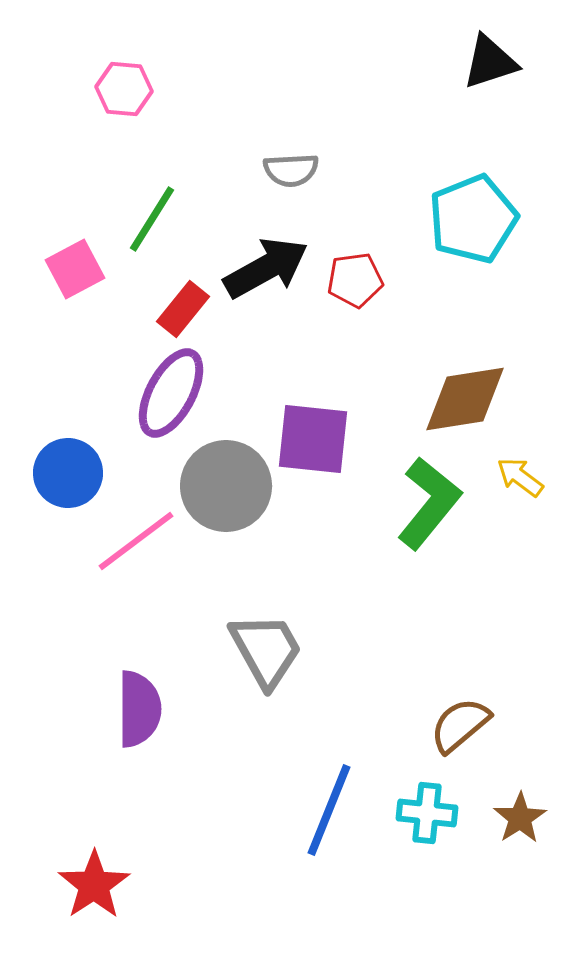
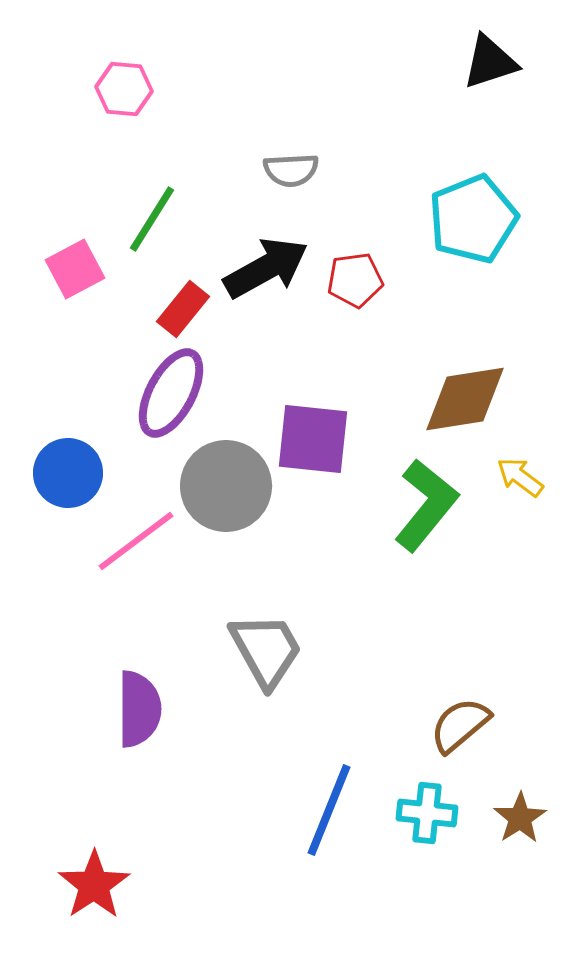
green L-shape: moved 3 px left, 2 px down
